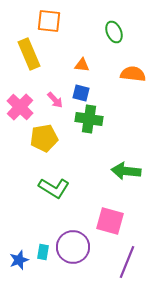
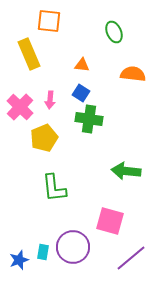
blue square: rotated 18 degrees clockwise
pink arrow: moved 5 px left; rotated 48 degrees clockwise
yellow pentagon: rotated 12 degrees counterclockwise
green L-shape: rotated 52 degrees clockwise
purple line: moved 4 px right, 4 px up; rotated 28 degrees clockwise
